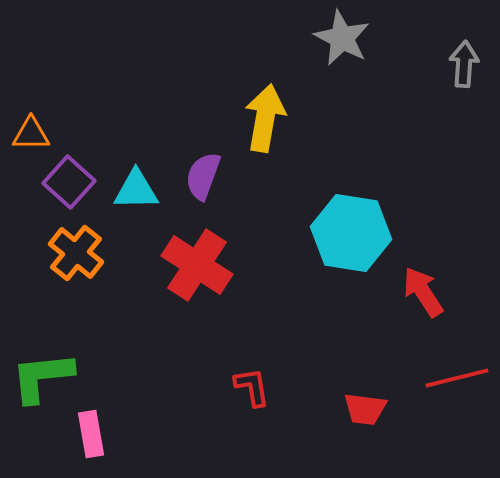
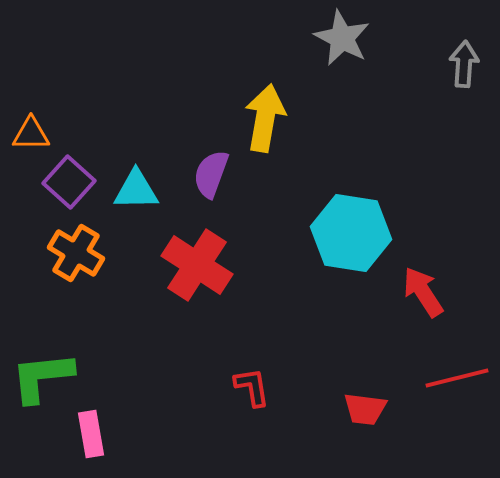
purple semicircle: moved 8 px right, 2 px up
orange cross: rotated 8 degrees counterclockwise
